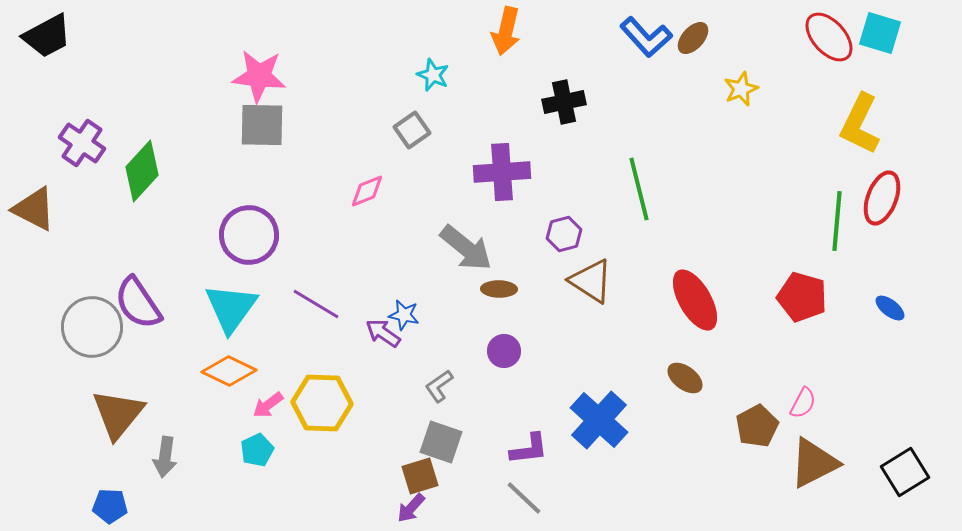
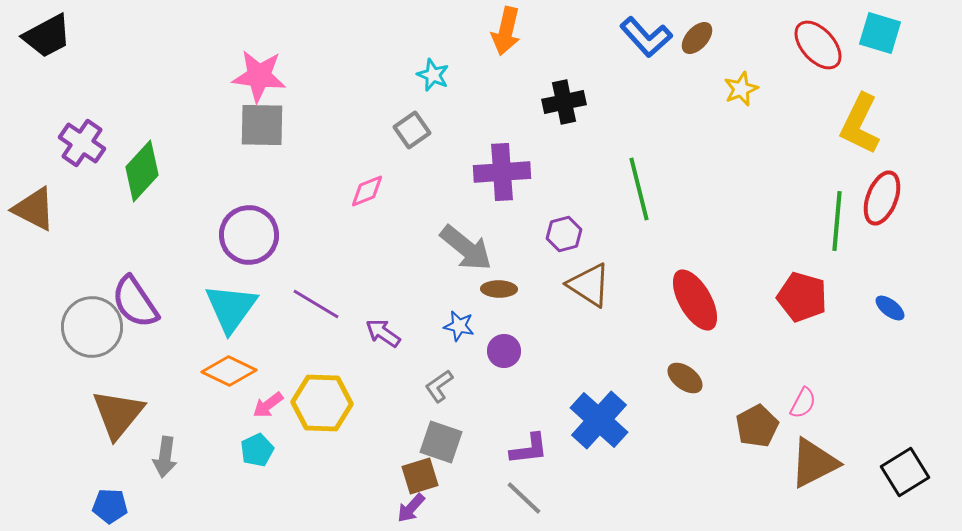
red ellipse at (829, 37): moved 11 px left, 8 px down
brown ellipse at (693, 38): moved 4 px right
brown triangle at (591, 281): moved 2 px left, 4 px down
purple semicircle at (138, 303): moved 3 px left, 1 px up
blue star at (404, 315): moved 55 px right, 11 px down
